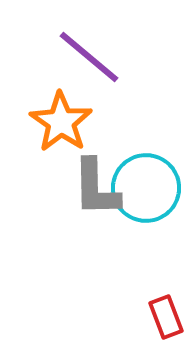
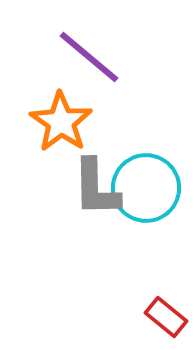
red rectangle: rotated 30 degrees counterclockwise
